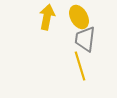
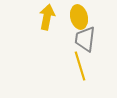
yellow ellipse: rotated 15 degrees clockwise
